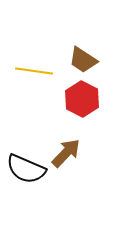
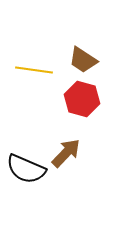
yellow line: moved 1 px up
red hexagon: rotated 12 degrees counterclockwise
